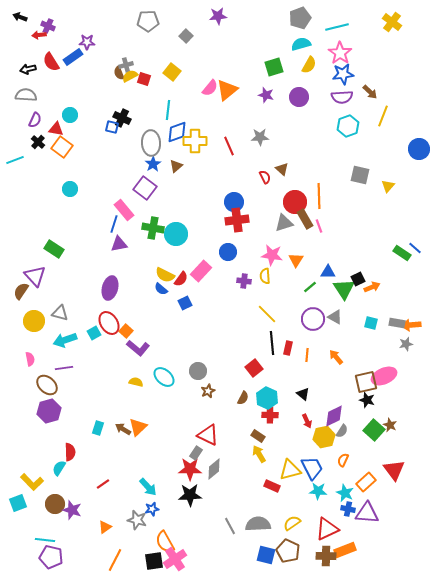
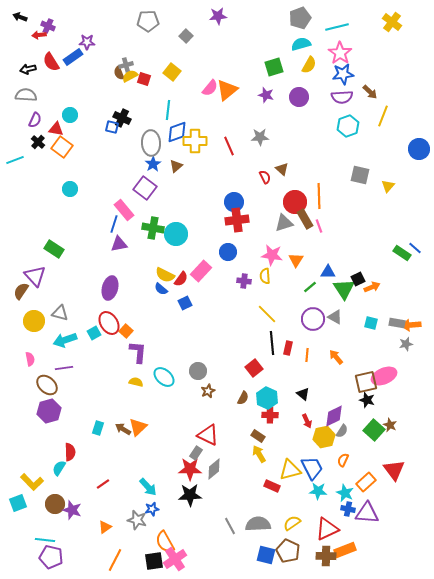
purple L-shape at (138, 348): moved 4 px down; rotated 125 degrees counterclockwise
